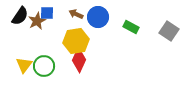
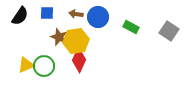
brown arrow: rotated 16 degrees counterclockwise
brown star: moved 22 px right, 16 px down; rotated 24 degrees counterclockwise
yellow triangle: moved 2 px right; rotated 30 degrees clockwise
